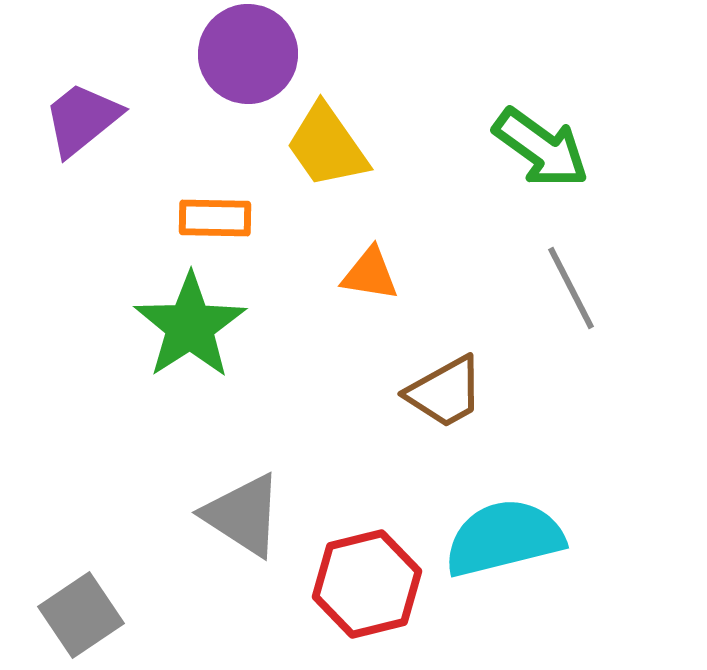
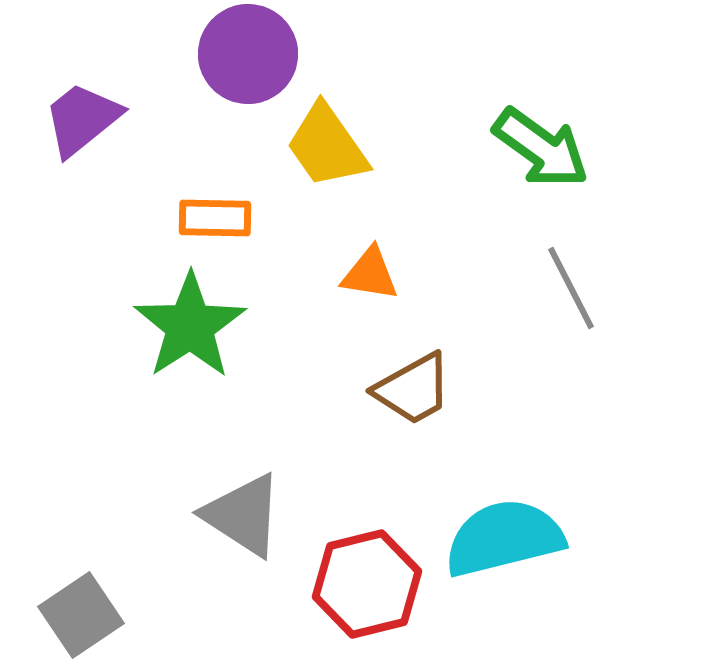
brown trapezoid: moved 32 px left, 3 px up
